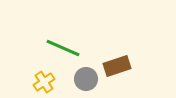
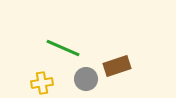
yellow cross: moved 2 px left, 1 px down; rotated 25 degrees clockwise
